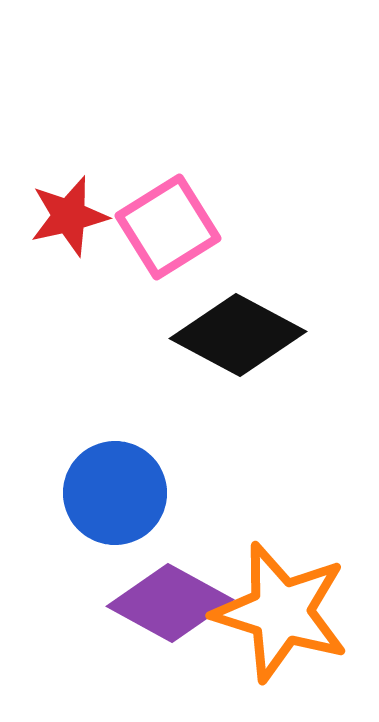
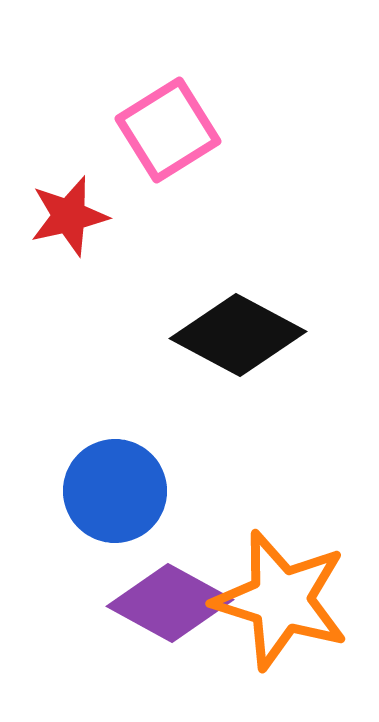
pink square: moved 97 px up
blue circle: moved 2 px up
orange star: moved 12 px up
